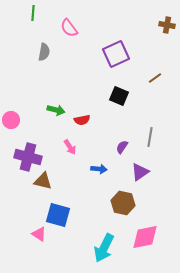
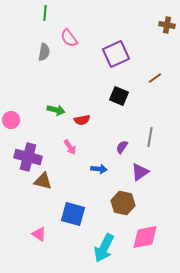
green line: moved 12 px right
pink semicircle: moved 10 px down
blue square: moved 15 px right, 1 px up
